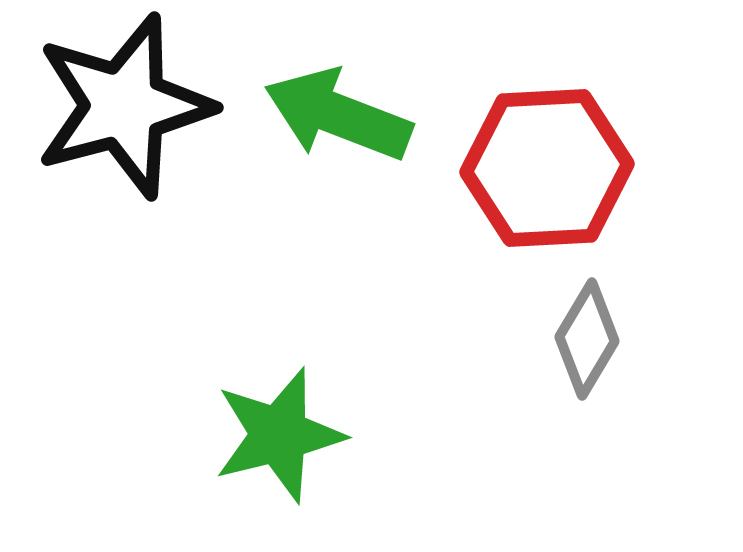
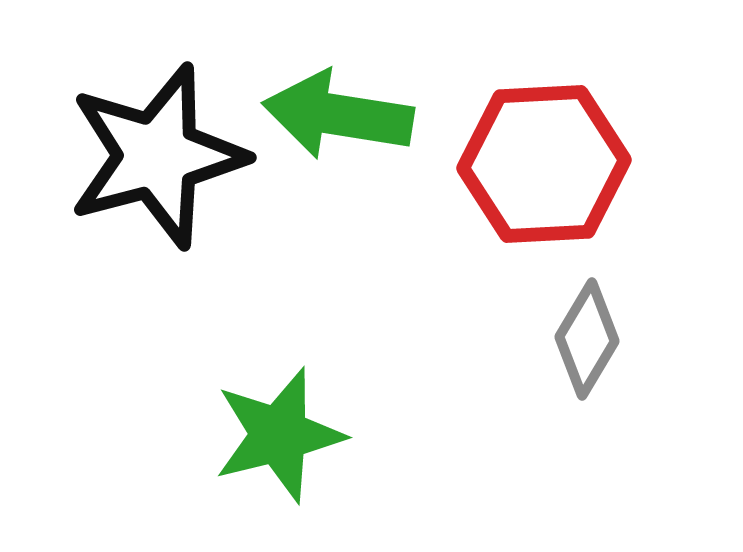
black star: moved 33 px right, 50 px down
green arrow: rotated 12 degrees counterclockwise
red hexagon: moved 3 px left, 4 px up
